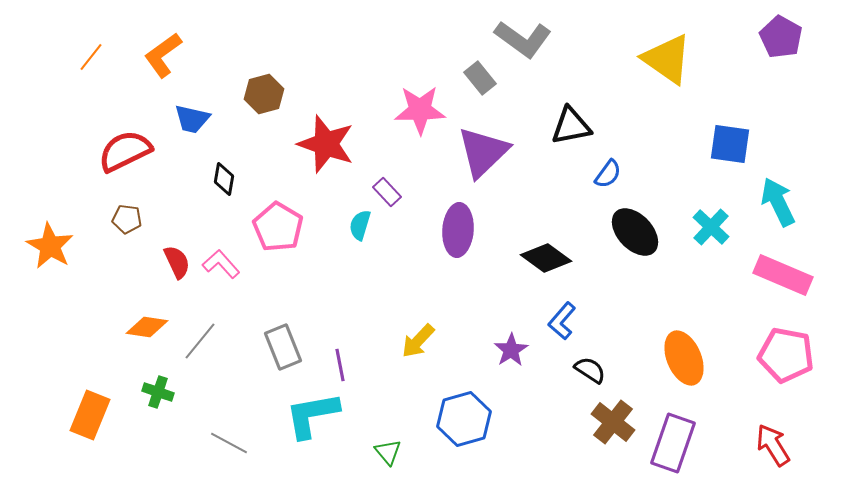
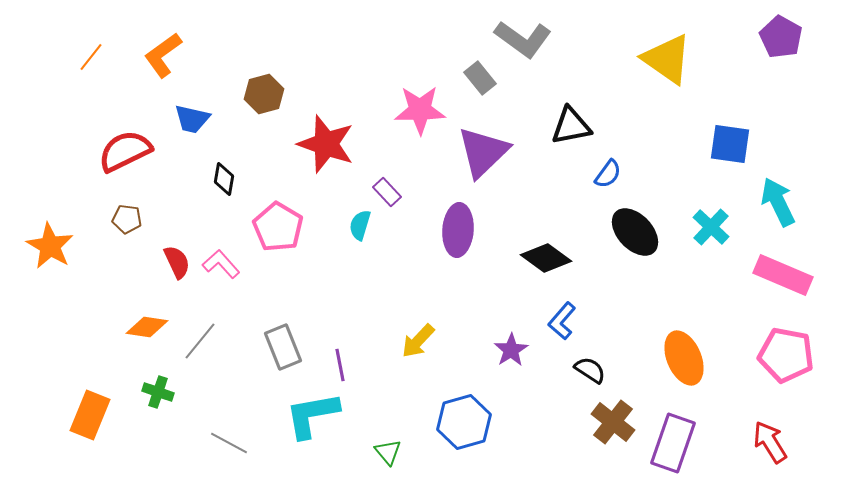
blue hexagon at (464, 419): moved 3 px down
red arrow at (773, 445): moved 3 px left, 3 px up
